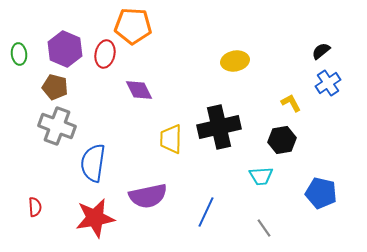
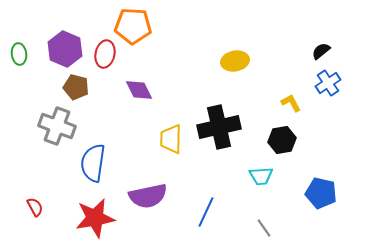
brown pentagon: moved 21 px right
red semicircle: rotated 24 degrees counterclockwise
